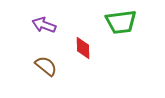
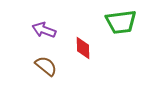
purple arrow: moved 5 px down
